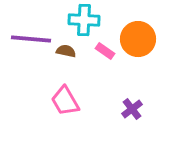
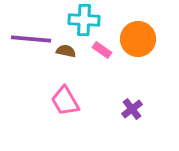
pink rectangle: moved 3 px left, 1 px up
